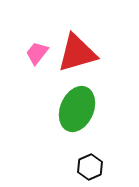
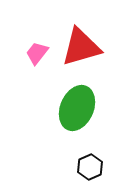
red triangle: moved 4 px right, 6 px up
green ellipse: moved 1 px up
